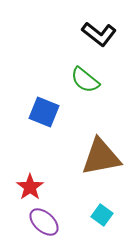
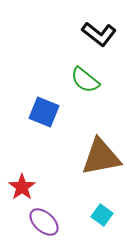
red star: moved 8 px left
